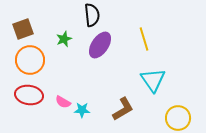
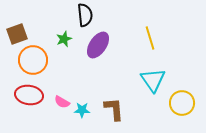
black semicircle: moved 7 px left
brown square: moved 6 px left, 5 px down
yellow line: moved 6 px right, 1 px up
purple ellipse: moved 2 px left
orange circle: moved 3 px right
pink semicircle: moved 1 px left
brown L-shape: moved 9 px left; rotated 65 degrees counterclockwise
yellow circle: moved 4 px right, 15 px up
